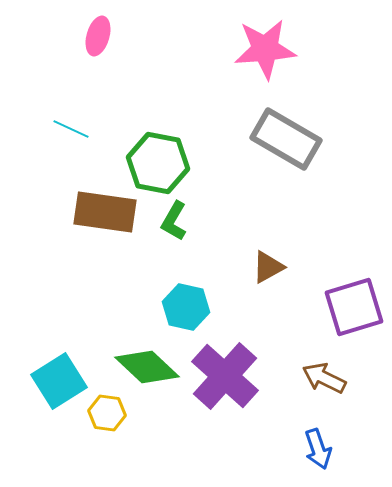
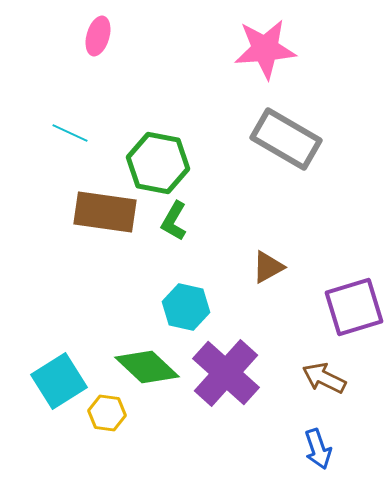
cyan line: moved 1 px left, 4 px down
purple cross: moved 1 px right, 3 px up
